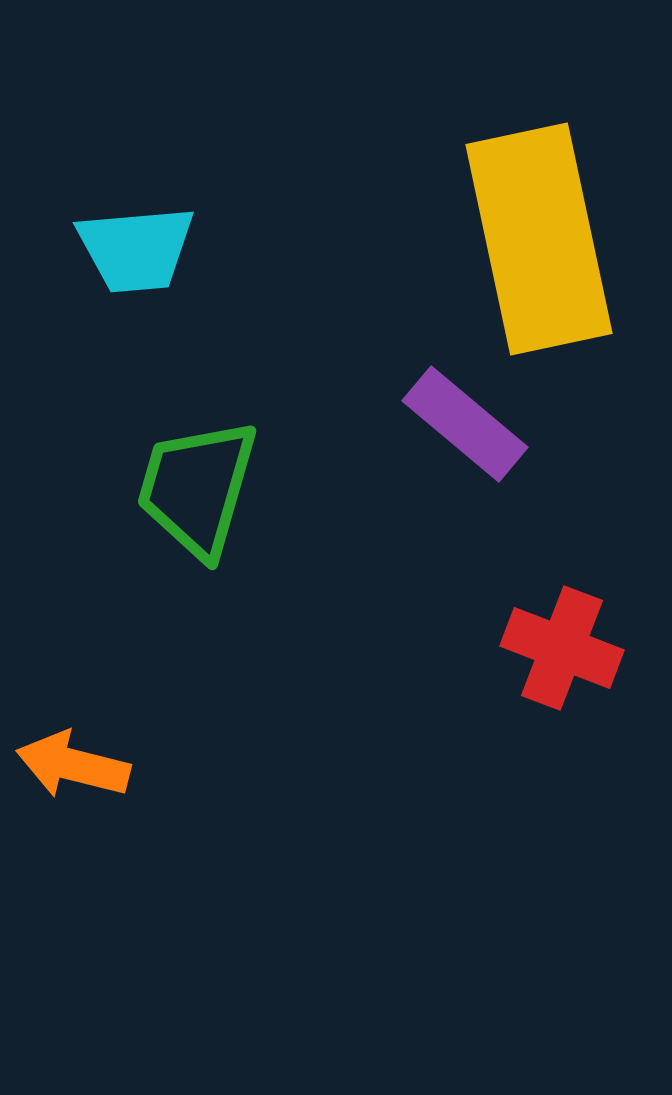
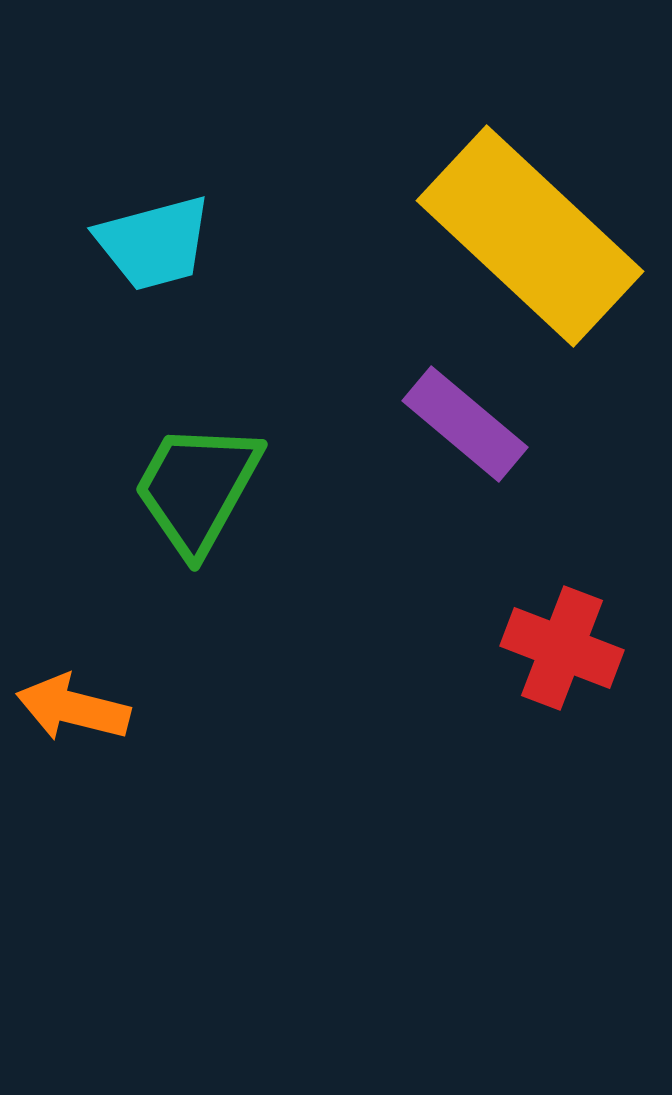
yellow rectangle: moved 9 px left, 3 px up; rotated 35 degrees counterclockwise
cyan trapezoid: moved 18 px right, 6 px up; rotated 10 degrees counterclockwise
green trapezoid: rotated 13 degrees clockwise
orange arrow: moved 57 px up
